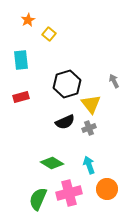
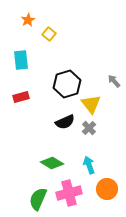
gray arrow: rotated 16 degrees counterclockwise
gray cross: rotated 24 degrees counterclockwise
